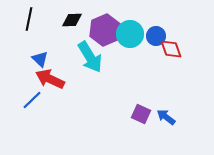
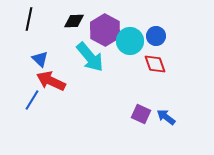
black diamond: moved 2 px right, 1 px down
purple hexagon: rotated 8 degrees counterclockwise
cyan circle: moved 7 px down
red diamond: moved 16 px left, 15 px down
cyan arrow: rotated 8 degrees counterclockwise
red arrow: moved 1 px right, 2 px down
blue line: rotated 15 degrees counterclockwise
